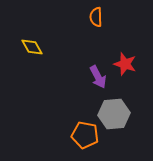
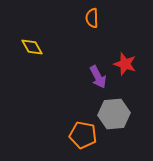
orange semicircle: moved 4 px left, 1 px down
orange pentagon: moved 2 px left
